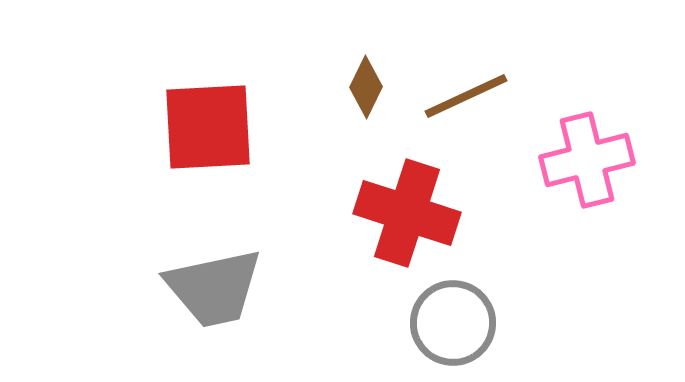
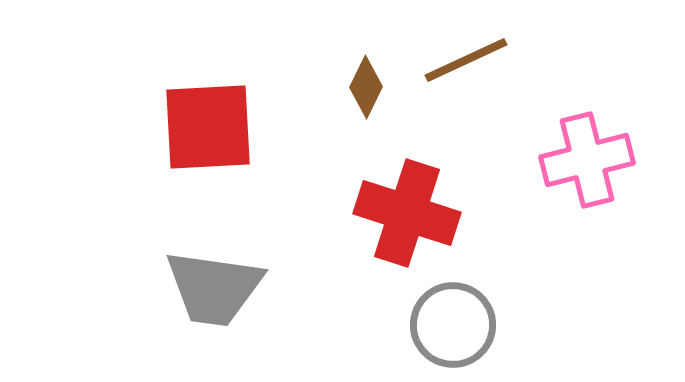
brown line: moved 36 px up
gray trapezoid: rotated 20 degrees clockwise
gray circle: moved 2 px down
